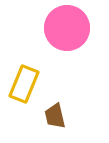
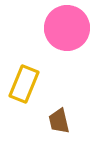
brown trapezoid: moved 4 px right, 5 px down
